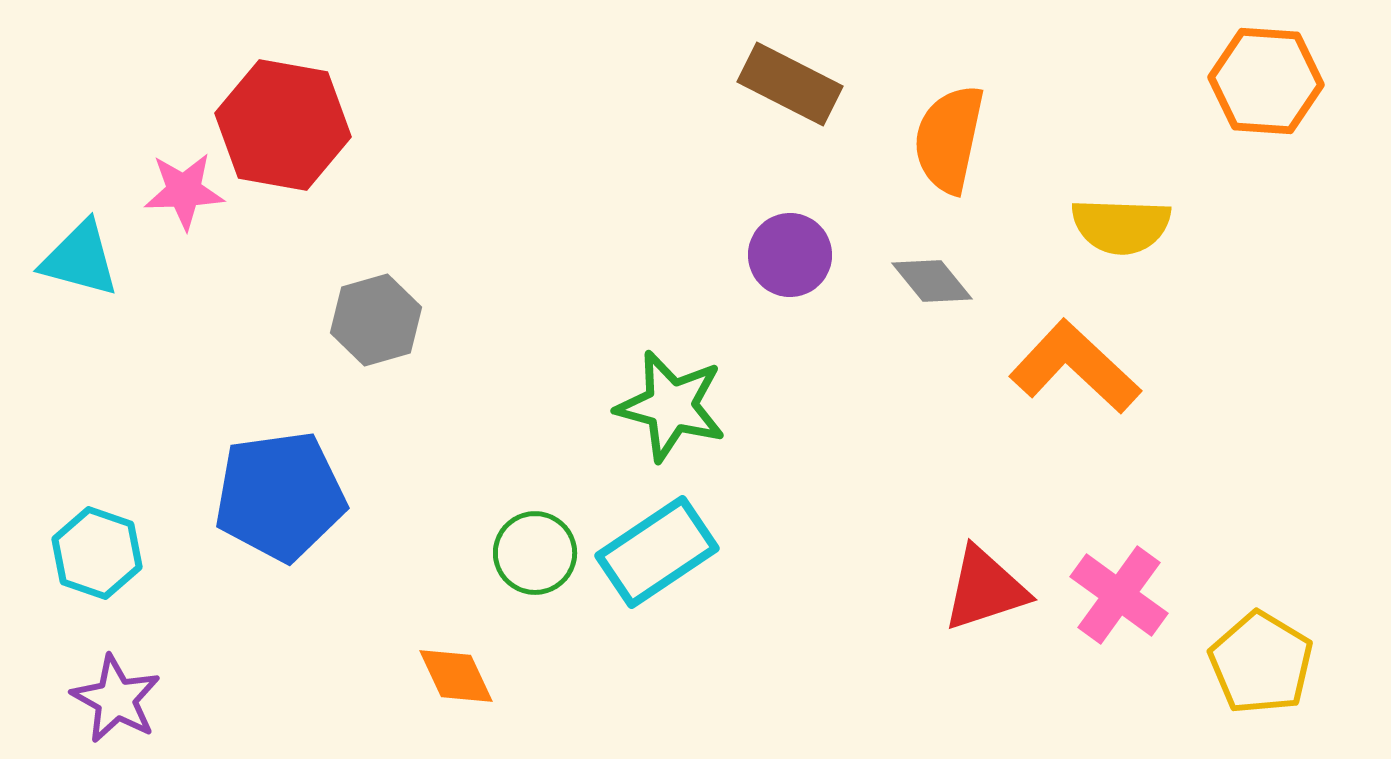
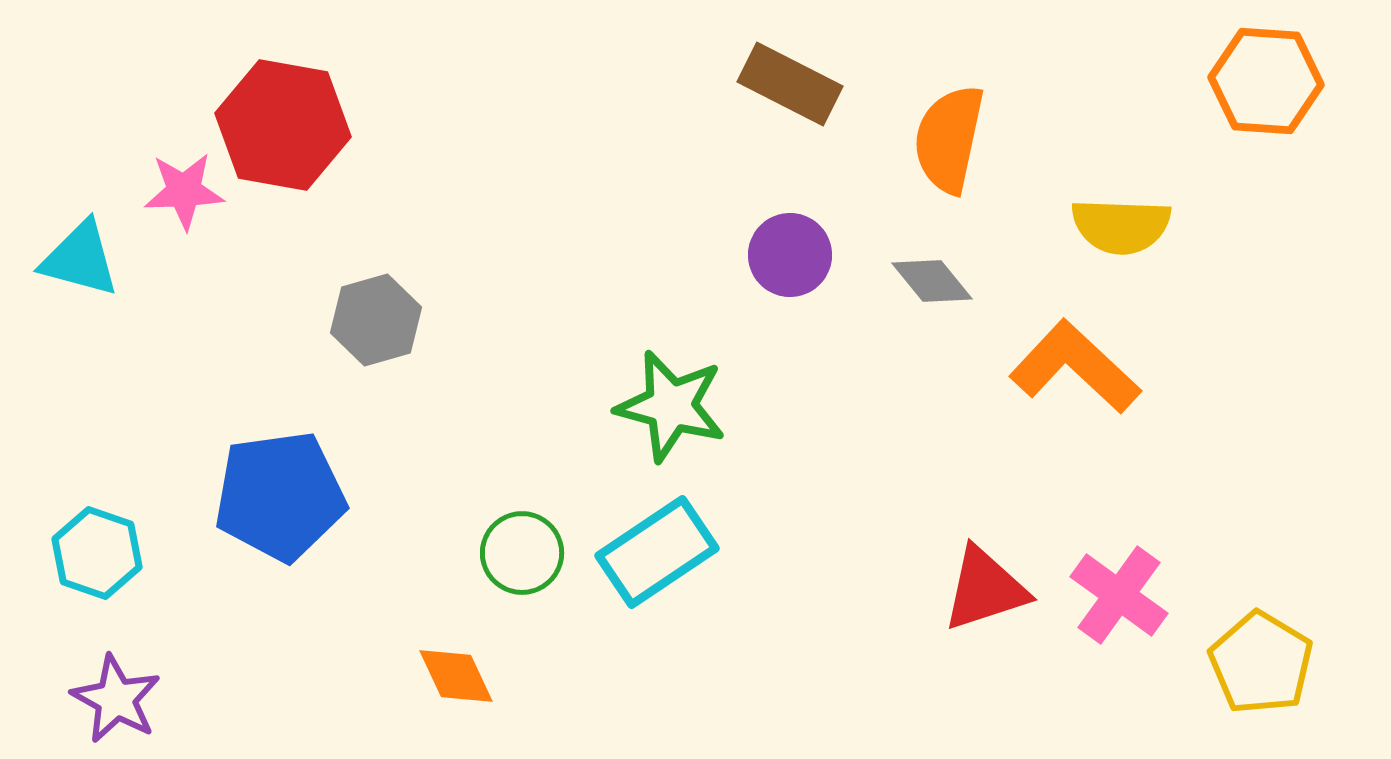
green circle: moved 13 px left
